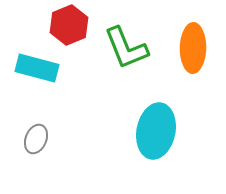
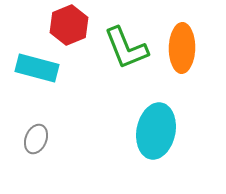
orange ellipse: moved 11 px left
